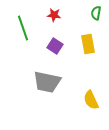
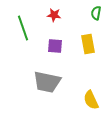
purple square: rotated 28 degrees counterclockwise
